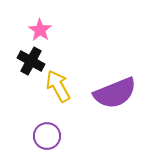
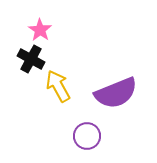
black cross: moved 2 px up
purple semicircle: moved 1 px right
purple circle: moved 40 px right
